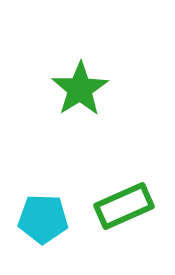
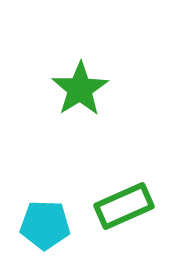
cyan pentagon: moved 2 px right, 6 px down
